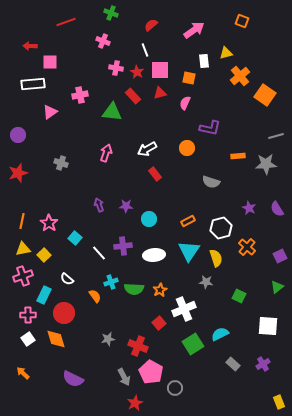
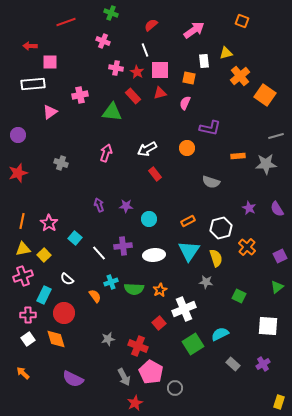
yellow rectangle at (279, 402): rotated 40 degrees clockwise
